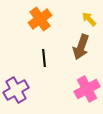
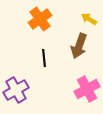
yellow arrow: rotated 14 degrees counterclockwise
brown arrow: moved 2 px left, 1 px up
